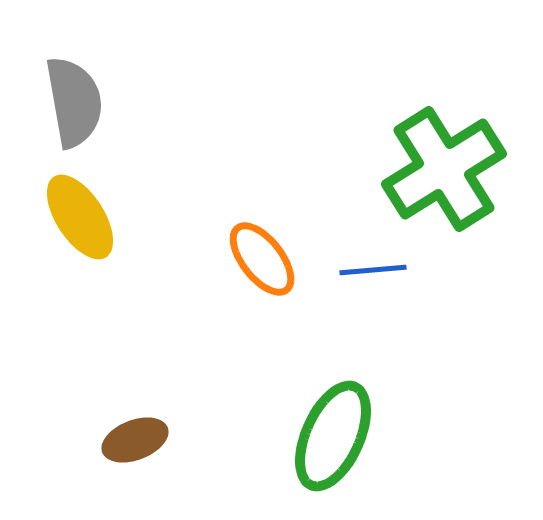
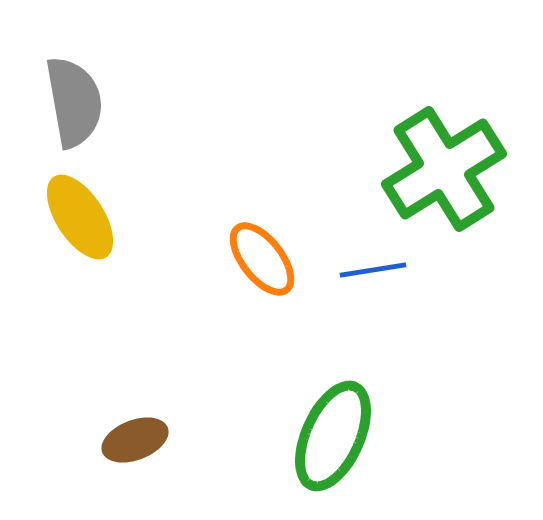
blue line: rotated 4 degrees counterclockwise
